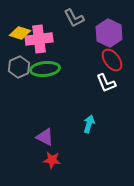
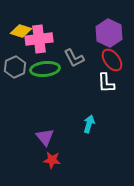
gray L-shape: moved 40 px down
yellow diamond: moved 1 px right, 2 px up
gray hexagon: moved 4 px left
white L-shape: rotated 20 degrees clockwise
purple triangle: rotated 24 degrees clockwise
